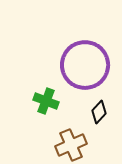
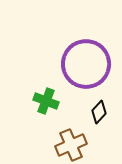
purple circle: moved 1 px right, 1 px up
